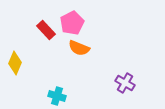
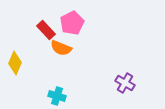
orange semicircle: moved 18 px left
